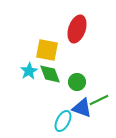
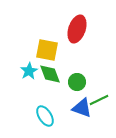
cyan ellipse: moved 18 px left, 5 px up; rotated 60 degrees counterclockwise
